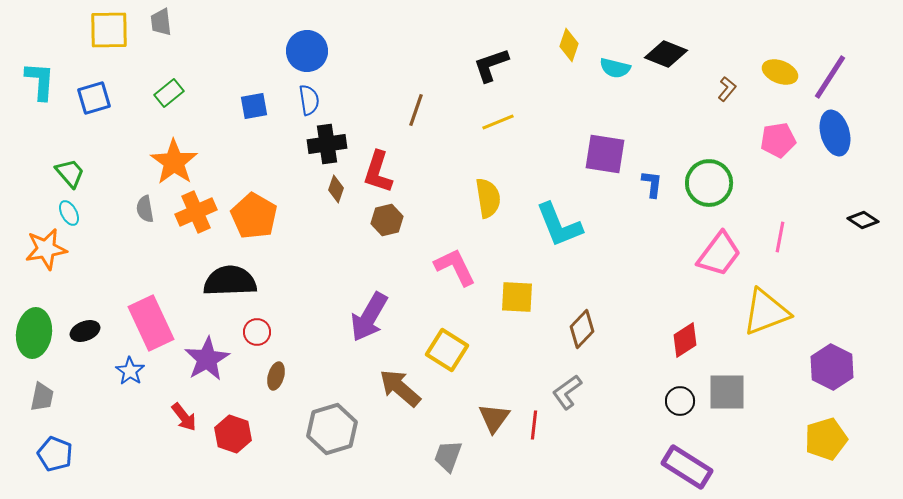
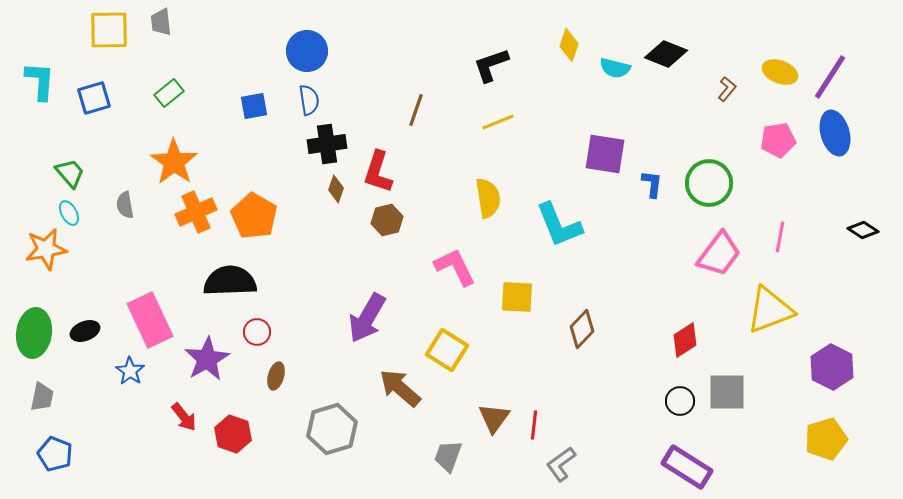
gray semicircle at (145, 209): moved 20 px left, 4 px up
black diamond at (863, 220): moved 10 px down
yellow triangle at (766, 312): moved 4 px right, 2 px up
purple arrow at (369, 317): moved 2 px left, 1 px down
pink rectangle at (151, 323): moved 1 px left, 3 px up
gray L-shape at (567, 392): moved 6 px left, 72 px down
